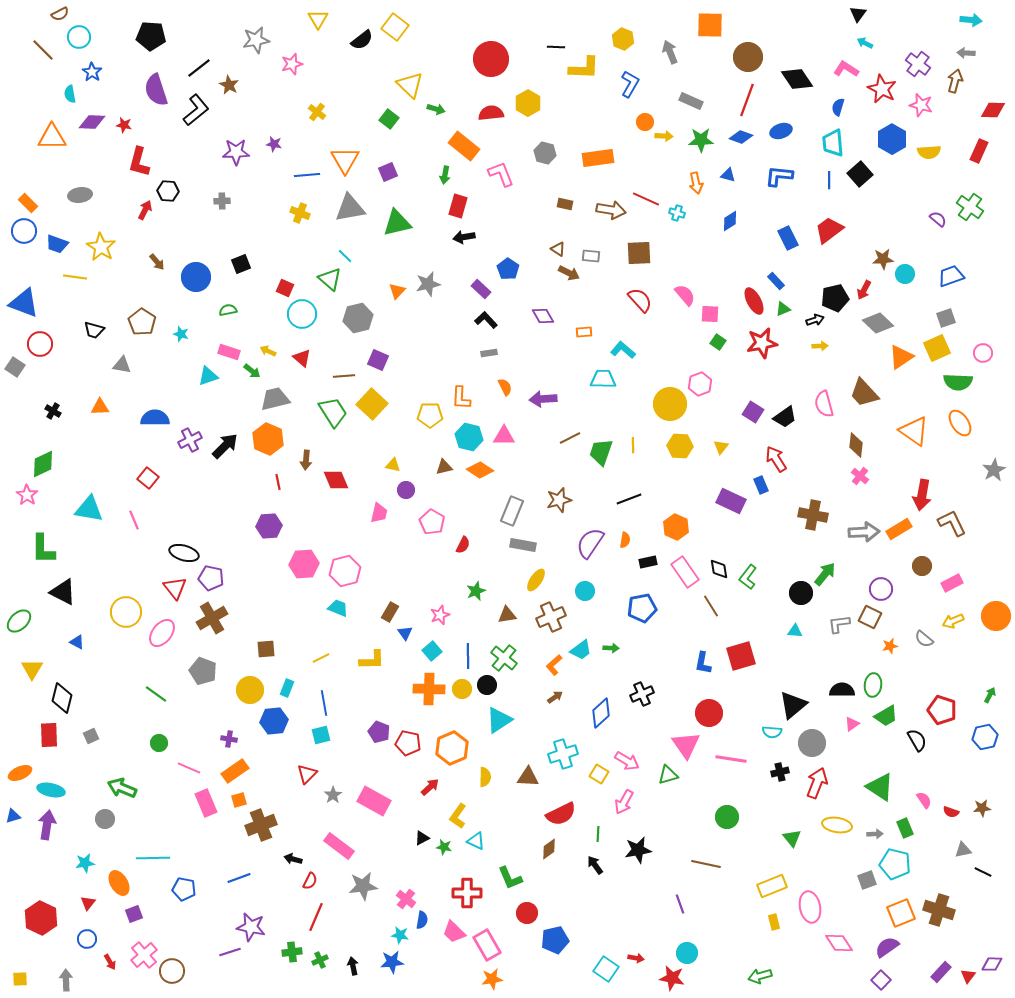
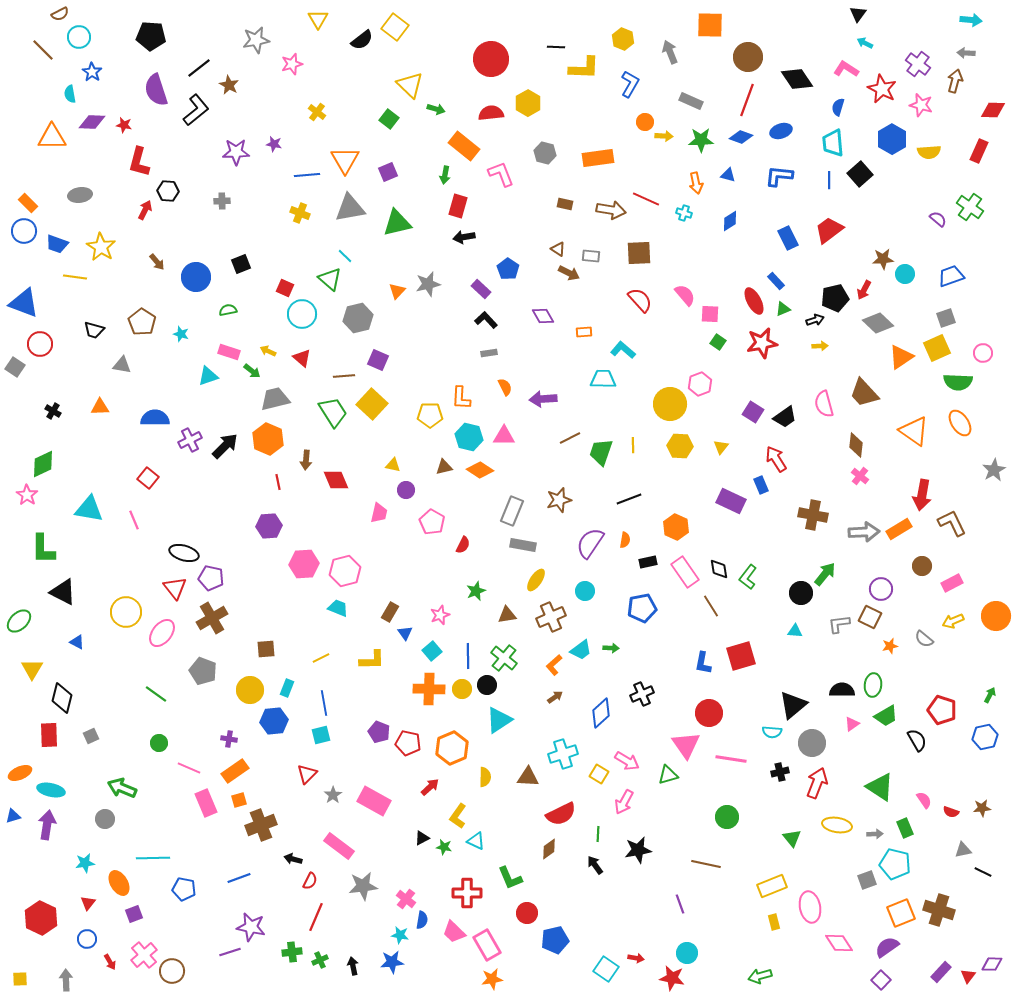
cyan cross at (677, 213): moved 7 px right
